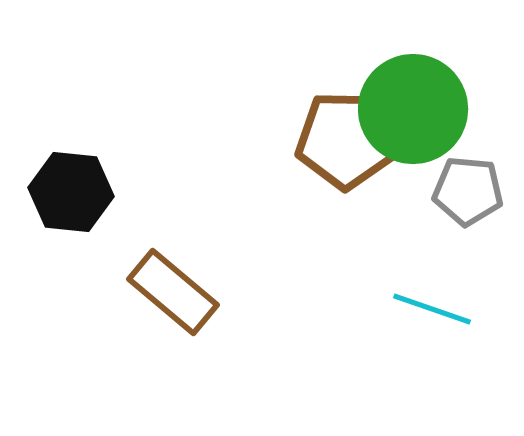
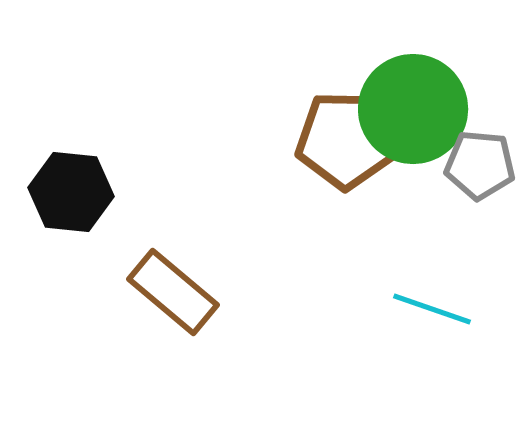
gray pentagon: moved 12 px right, 26 px up
